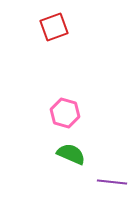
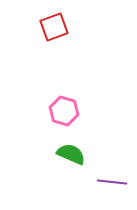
pink hexagon: moved 1 px left, 2 px up
